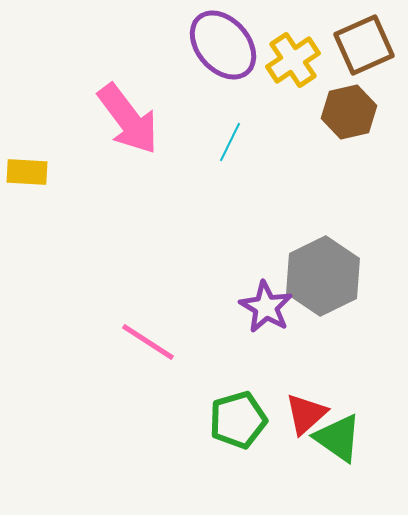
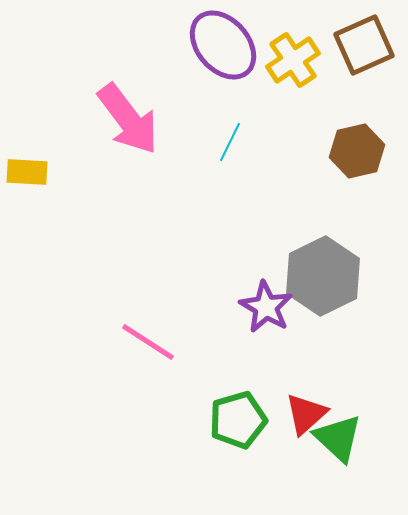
brown hexagon: moved 8 px right, 39 px down
green triangle: rotated 8 degrees clockwise
